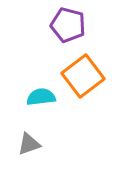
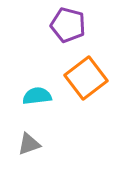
orange square: moved 3 px right, 2 px down
cyan semicircle: moved 4 px left, 1 px up
